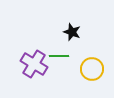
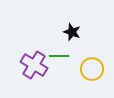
purple cross: moved 1 px down
